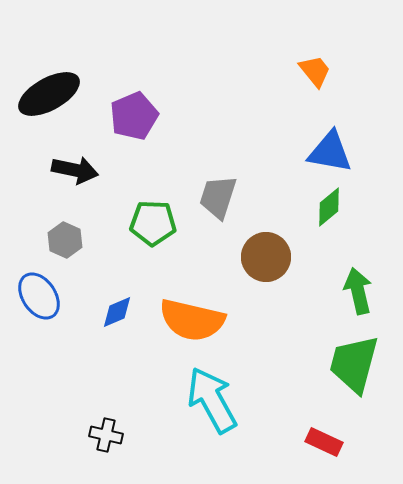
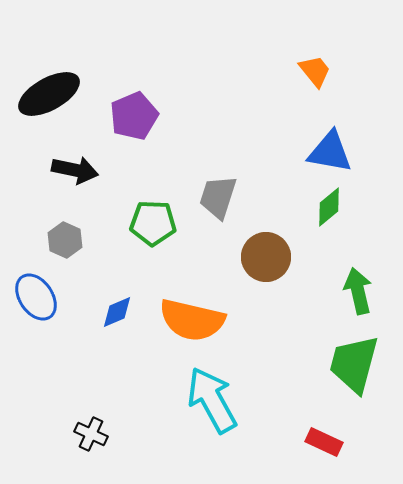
blue ellipse: moved 3 px left, 1 px down
black cross: moved 15 px left, 1 px up; rotated 12 degrees clockwise
